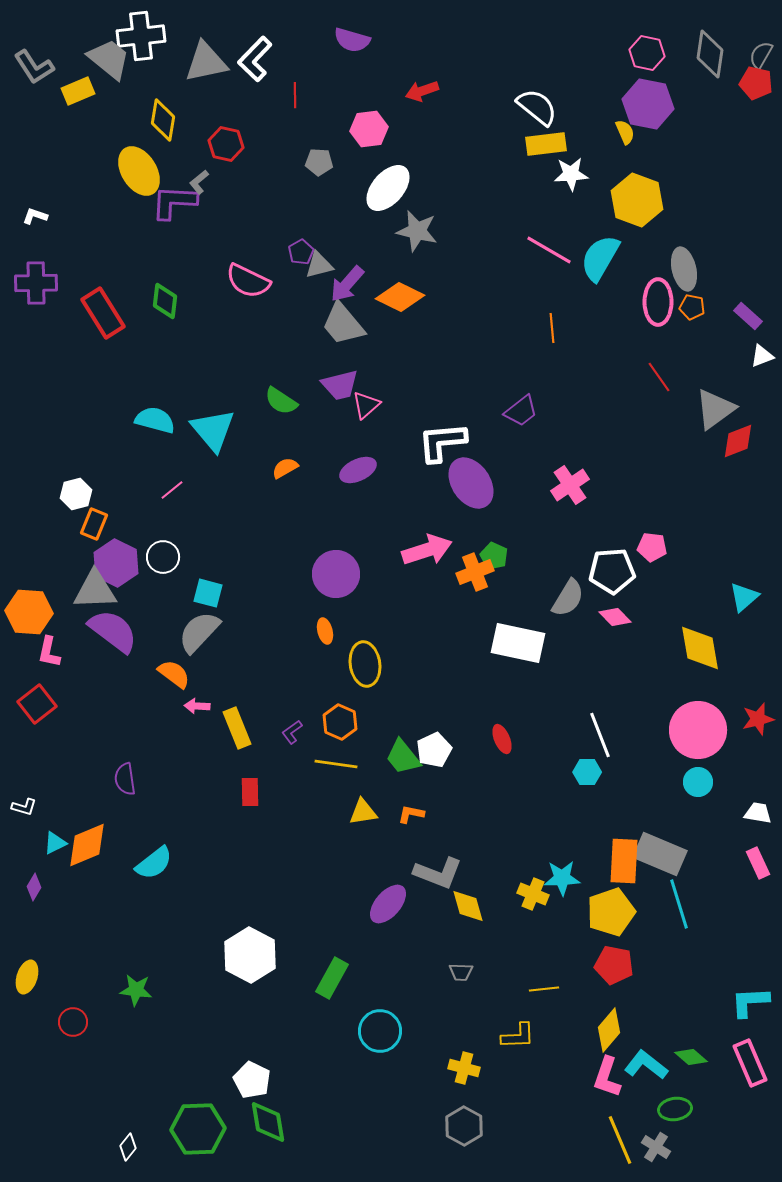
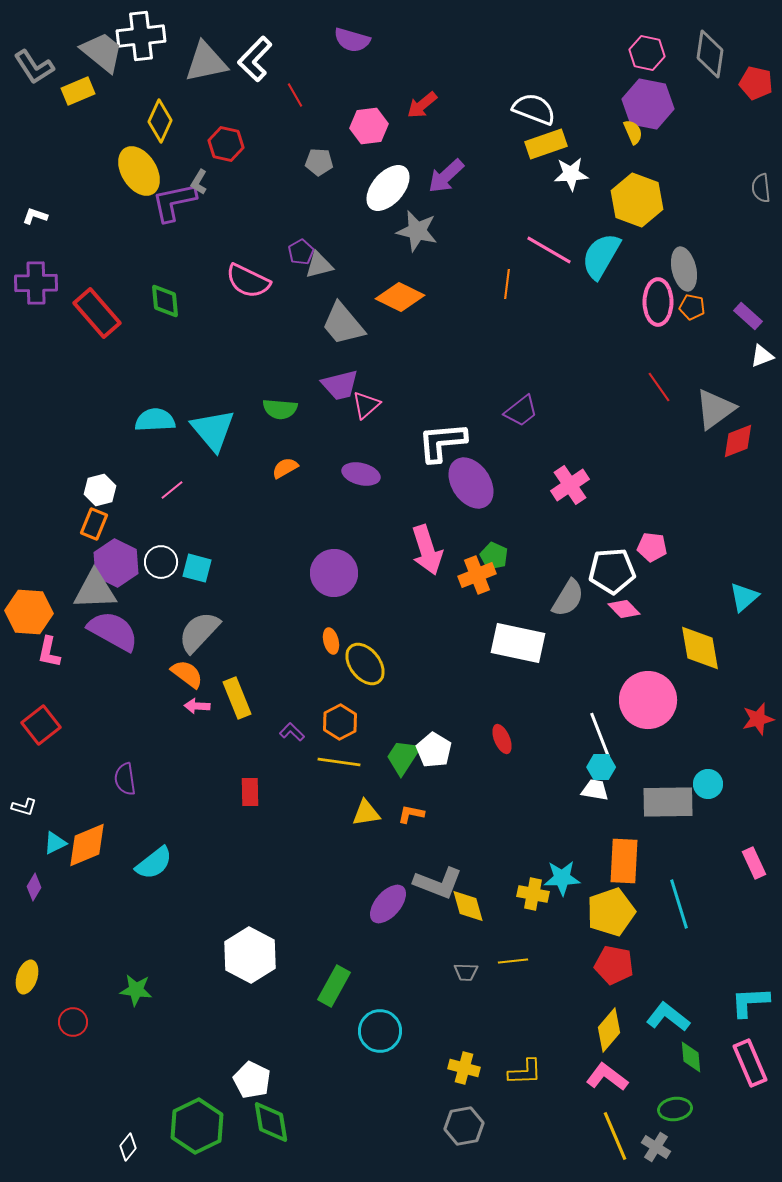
gray semicircle at (761, 55): moved 133 px down; rotated 36 degrees counterclockwise
gray trapezoid at (109, 59): moved 7 px left, 7 px up
red arrow at (422, 91): moved 14 px down; rotated 20 degrees counterclockwise
red line at (295, 95): rotated 30 degrees counterclockwise
white semicircle at (537, 107): moved 3 px left, 2 px down; rotated 18 degrees counterclockwise
yellow diamond at (163, 120): moved 3 px left, 1 px down; rotated 15 degrees clockwise
pink hexagon at (369, 129): moved 3 px up
yellow semicircle at (625, 132): moved 8 px right
yellow rectangle at (546, 144): rotated 12 degrees counterclockwise
gray L-shape at (199, 182): rotated 20 degrees counterclockwise
purple L-shape at (174, 202): rotated 15 degrees counterclockwise
cyan semicircle at (600, 258): moved 1 px right, 2 px up
purple arrow at (347, 284): moved 99 px right, 108 px up; rotated 6 degrees clockwise
green diamond at (165, 301): rotated 12 degrees counterclockwise
red rectangle at (103, 313): moved 6 px left; rotated 9 degrees counterclockwise
orange line at (552, 328): moved 45 px left, 44 px up; rotated 12 degrees clockwise
red line at (659, 377): moved 10 px down
green semicircle at (281, 401): moved 1 px left, 8 px down; rotated 28 degrees counterclockwise
cyan semicircle at (155, 420): rotated 18 degrees counterclockwise
purple ellipse at (358, 470): moved 3 px right, 4 px down; rotated 39 degrees clockwise
white hexagon at (76, 494): moved 24 px right, 4 px up
pink arrow at (427, 550): rotated 90 degrees clockwise
white circle at (163, 557): moved 2 px left, 5 px down
orange cross at (475, 572): moved 2 px right, 3 px down
purple circle at (336, 574): moved 2 px left, 1 px up
cyan square at (208, 593): moved 11 px left, 25 px up
pink diamond at (615, 617): moved 9 px right, 8 px up
purple semicircle at (113, 631): rotated 8 degrees counterclockwise
orange ellipse at (325, 631): moved 6 px right, 10 px down
yellow ellipse at (365, 664): rotated 30 degrees counterclockwise
orange semicircle at (174, 674): moved 13 px right
red square at (37, 704): moved 4 px right, 21 px down
orange hexagon at (340, 722): rotated 8 degrees clockwise
yellow rectangle at (237, 728): moved 30 px up
pink circle at (698, 730): moved 50 px left, 30 px up
purple L-shape at (292, 732): rotated 80 degrees clockwise
white pentagon at (434, 750): rotated 16 degrees counterclockwise
green trapezoid at (403, 757): rotated 72 degrees clockwise
yellow line at (336, 764): moved 3 px right, 2 px up
cyan hexagon at (587, 772): moved 14 px right, 5 px up
cyan circle at (698, 782): moved 10 px right, 2 px down
yellow triangle at (363, 812): moved 3 px right, 1 px down
white trapezoid at (758, 813): moved 163 px left, 23 px up
gray rectangle at (660, 854): moved 8 px right, 52 px up; rotated 24 degrees counterclockwise
pink rectangle at (758, 863): moved 4 px left
gray L-shape at (438, 873): moved 10 px down
yellow cross at (533, 894): rotated 12 degrees counterclockwise
gray trapezoid at (461, 972): moved 5 px right
green rectangle at (332, 978): moved 2 px right, 8 px down
yellow line at (544, 989): moved 31 px left, 28 px up
yellow L-shape at (518, 1036): moved 7 px right, 36 px down
green diamond at (691, 1057): rotated 44 degrees clockwise
cyan L-shape at (646, 1065): moved 22 px right, 48 px up
pink L-shape at (607, 1077): rotated 108 degrees clockwise
green diamond at (268, 1122): moved 3 px right
gray hexagon at (464, 1126): rotated 21 degrees clockwise
green hexagon at (198, 1129): moved 1 px left, 3 px up; rotated 24 degrees counterclockwise
yellow line at (620, 1140): moved 5 px left, 4 px up
